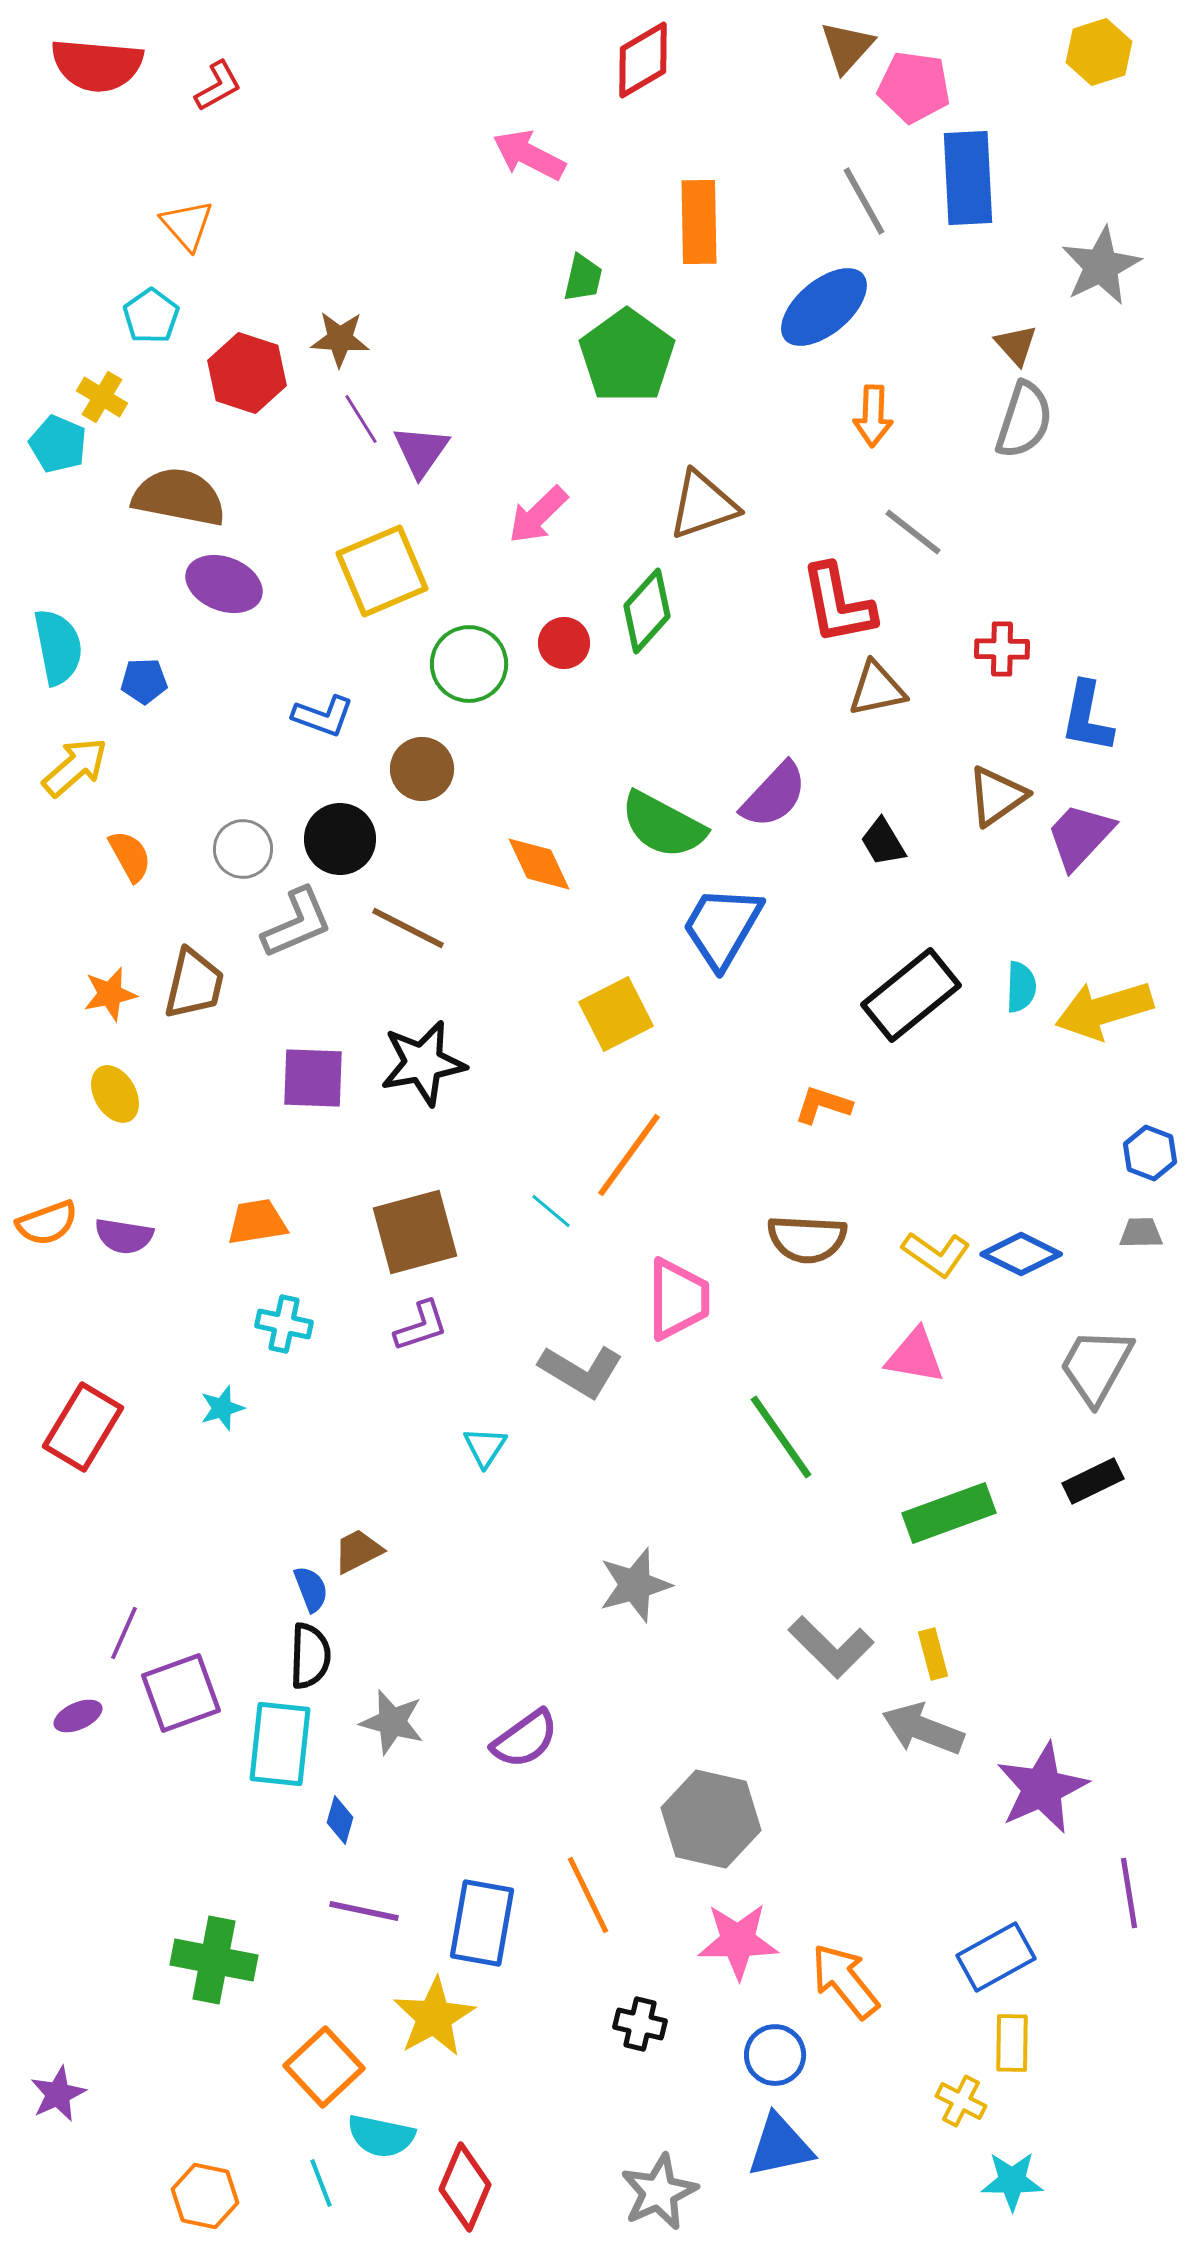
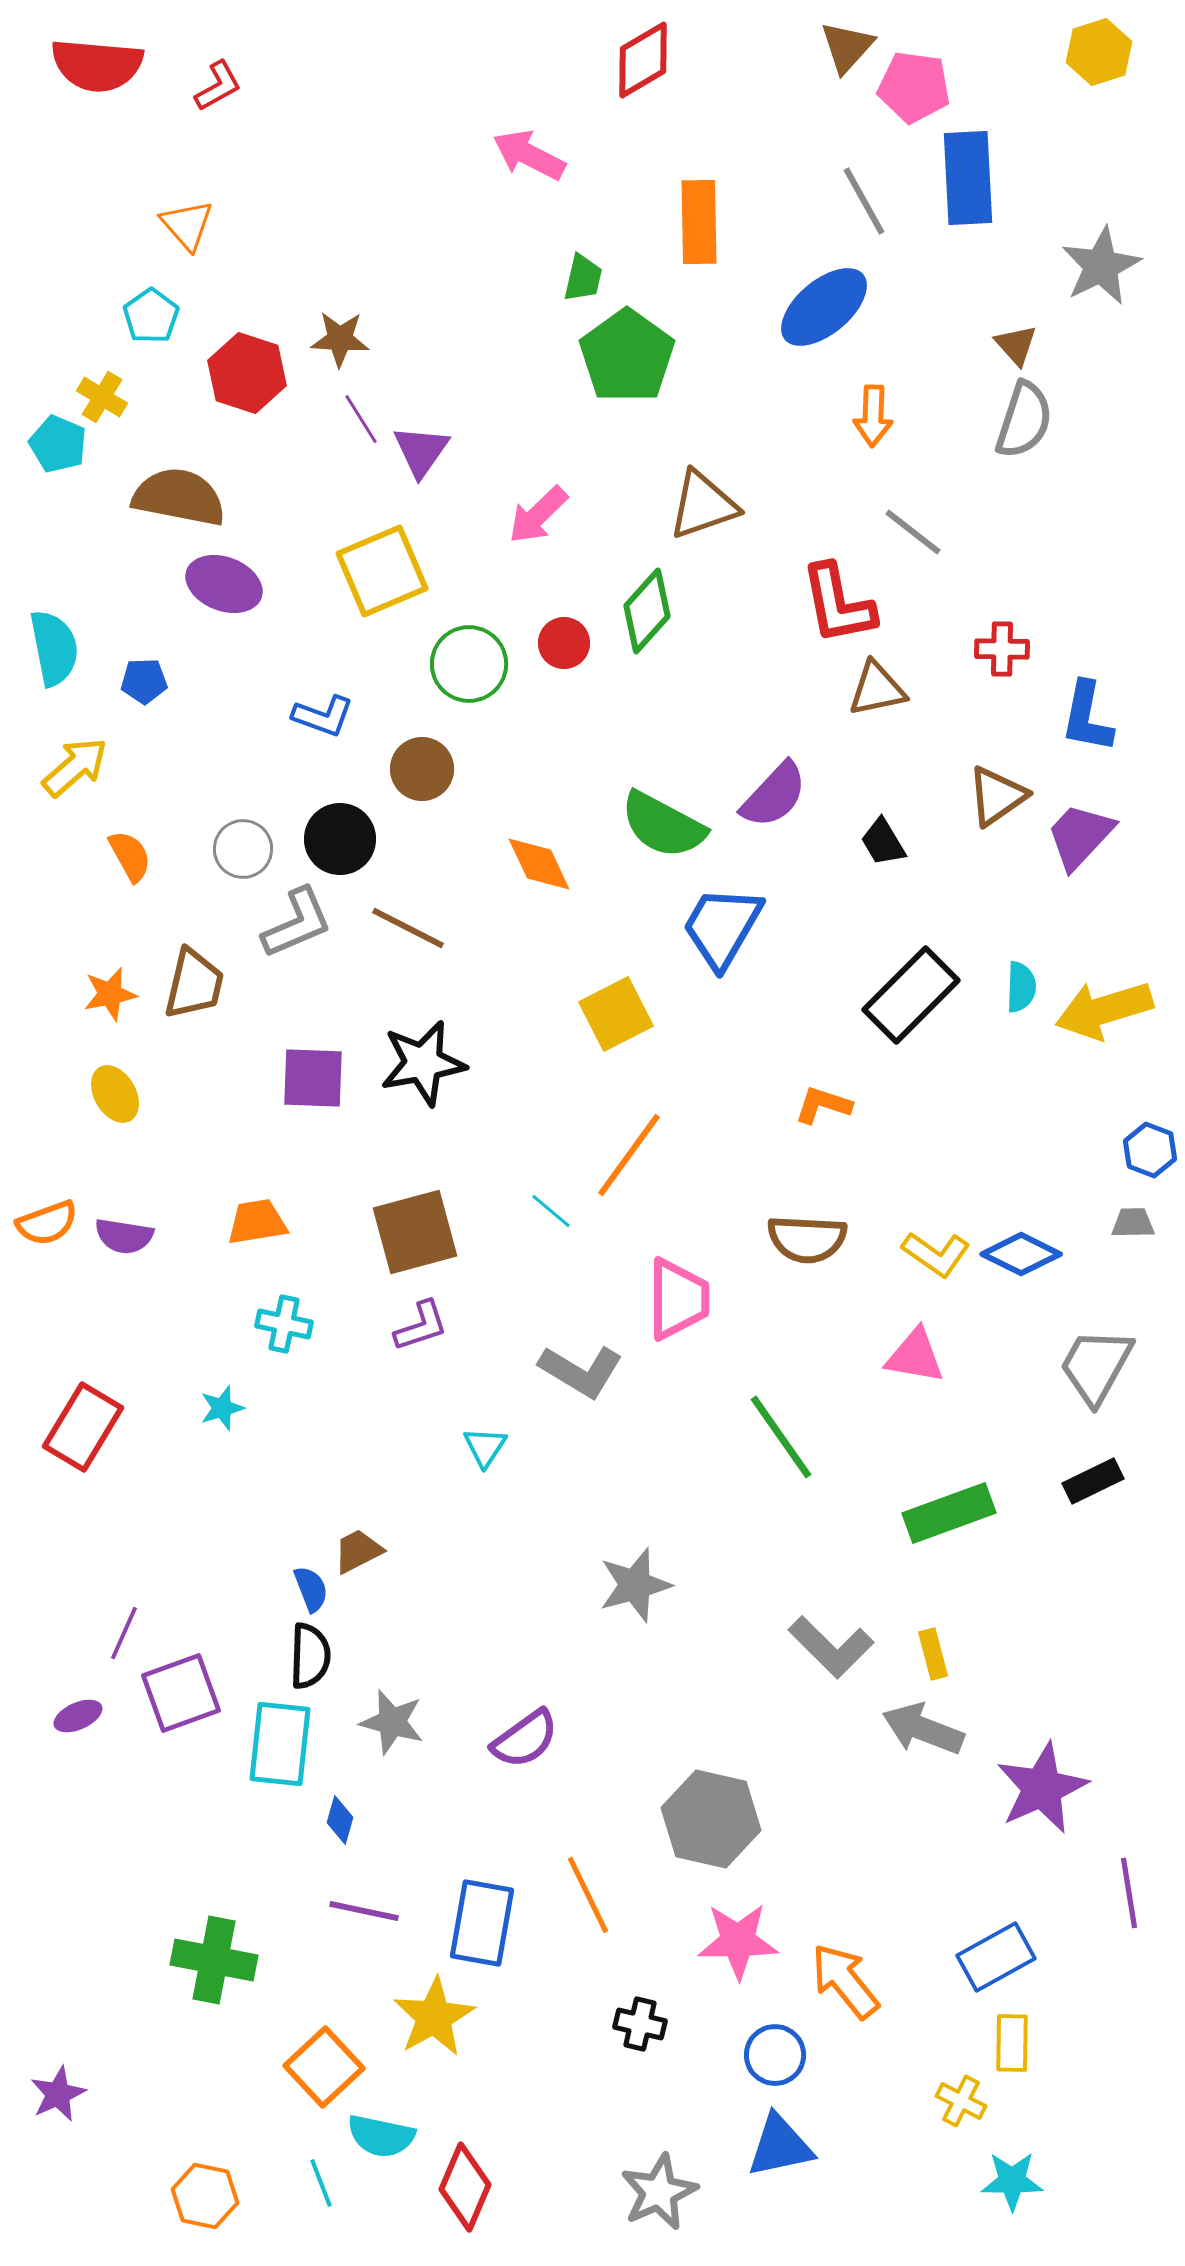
cyan semicircle at (58, 647): moved 4 px left, 1 px down
black rectangle at (911, 995): rotated 6 degrees counterclockwise
blue hexagon at (1150, 1153): moved 3 px up
gray trapezoid at (1141, 1233): moved 8 px left, 10 px up
